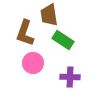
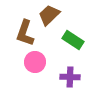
brown trapezoid: rotated 55 degrees clockwise
green rectangle: moved 10 px right
pink circle: moved 2 px right, 1 px up
